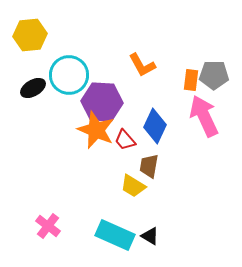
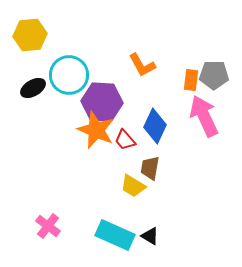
brown trapezoid: moved 1 px right, 2 px down
